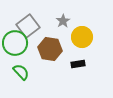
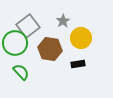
yellow circle: moved 1 px left, 1 px down
